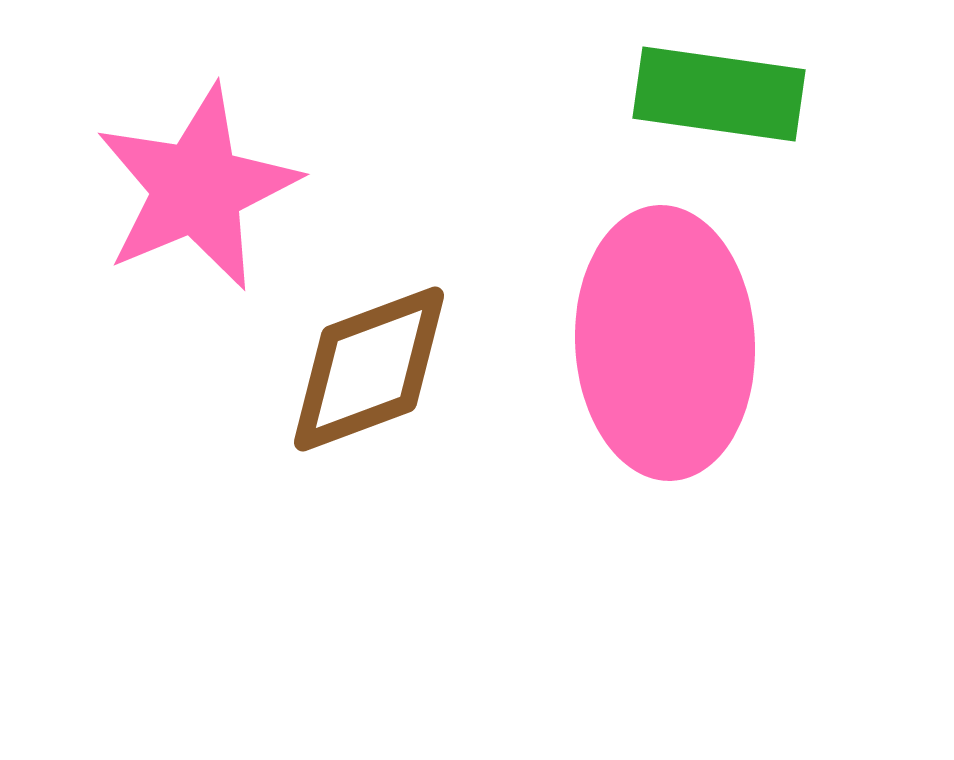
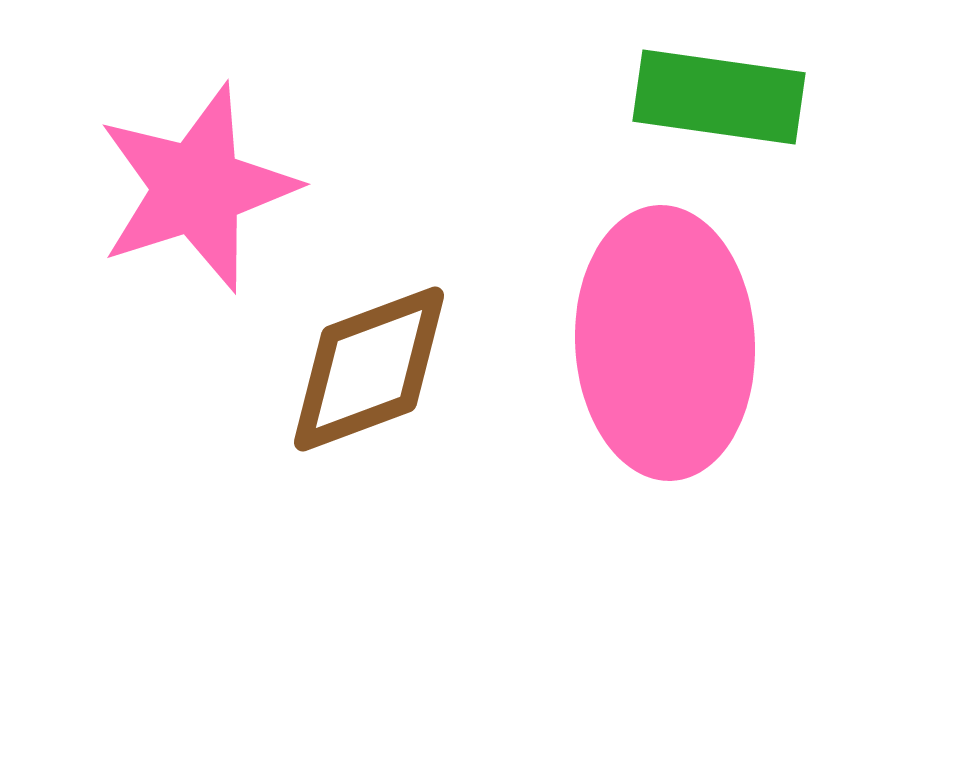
green rectangle: moved 3 px down
pink star: rotated 5 degrees clockwise
